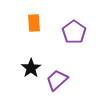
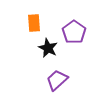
black star: moved 17 px right, 20 px up; rotated 12 degrees counterclockwise
